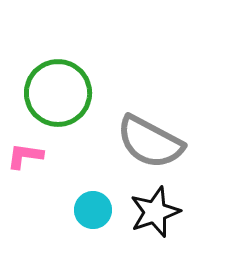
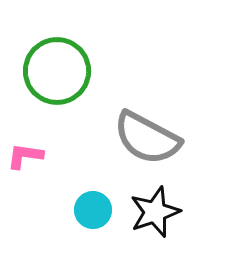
green circle: moved 1 px left, 22 px up
gray semicircle: moved 3 px left, 4 px up
